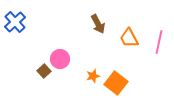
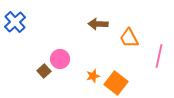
brown arrow: rotated 120 degrees clockwise
pink line: moved 14 px down
